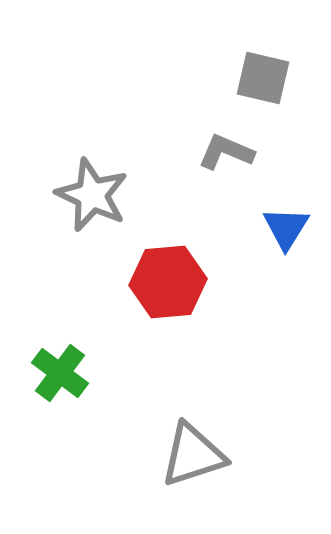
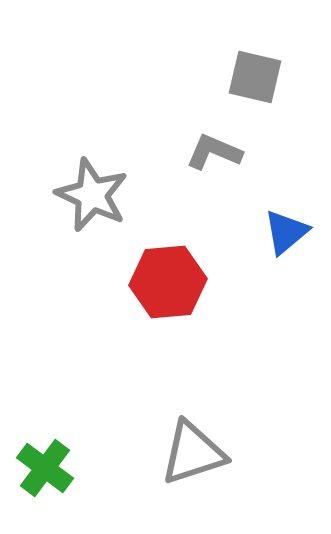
gray square: moved 8 px left, 1 px up
gray L-shape: moved 12 px left
blue triangle: moved 4 px down; rotated 18 degrees clockwise
green cross: moved 15 px left, 95 px down
gray triangle: moved 2 px up
